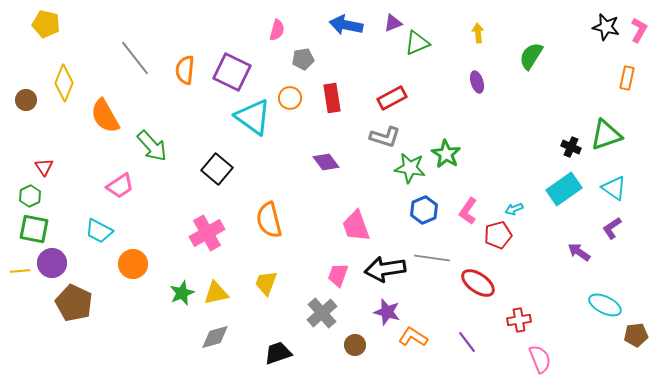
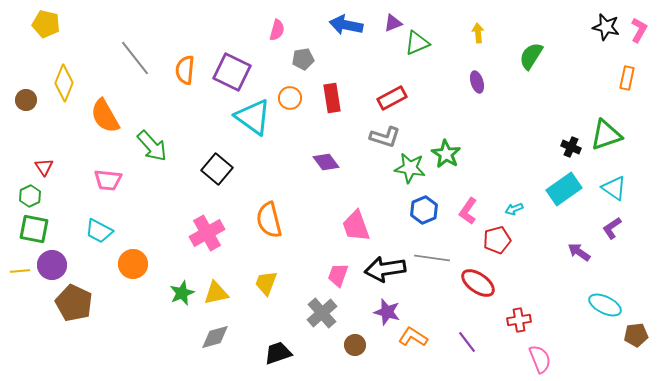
pink trapezoid at (120, 186): moved 12 px left, 6 px up; rotated 40 degrees clockwise
red pentagon at (498, 235): moved 1 px left, 5 px down
purple circle at (52, 263): moved 2 px down
